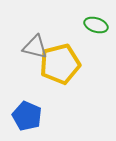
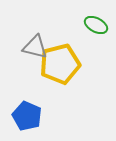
green ellipse: rotated 10 degrees clockwise
